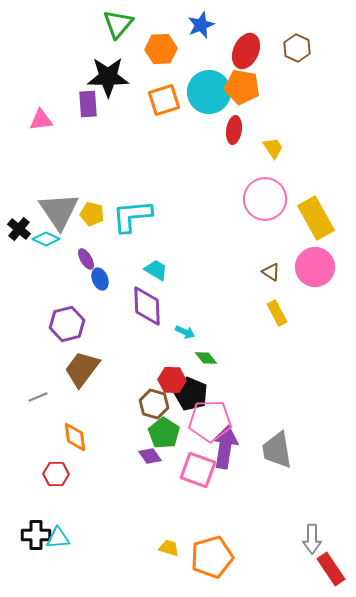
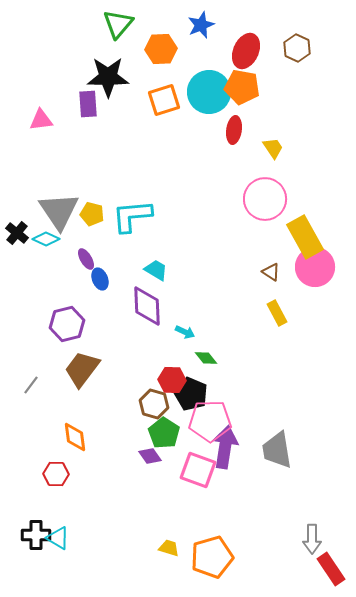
yellow rectangle at (316, 218): moved 11 px left, 19 px down
black cross at (19, 229): moved 2 px left, 4 px down
gray line at (38, 397): moved 7 px left, 12 px up; rotated 30 degrees counterclockwise
cyan triangle at (58, 538): rotated 35 degrees clockwise
